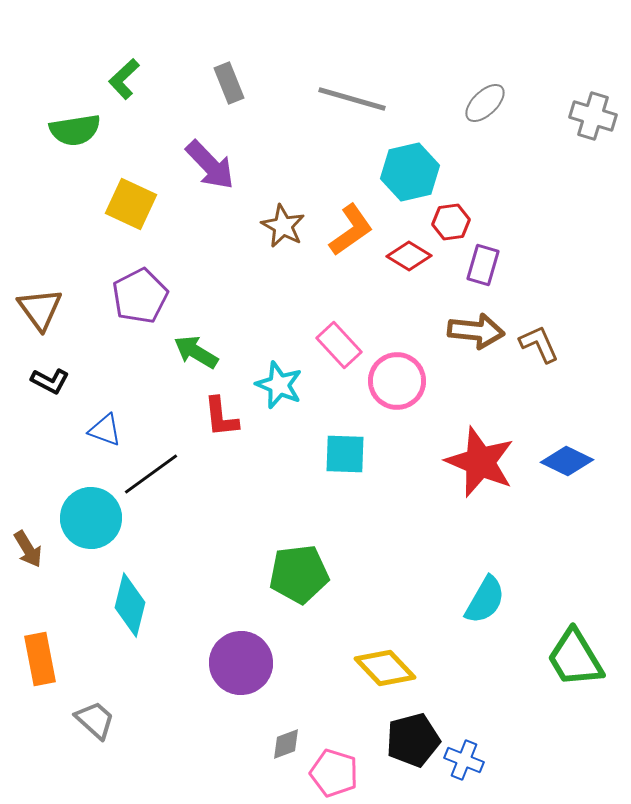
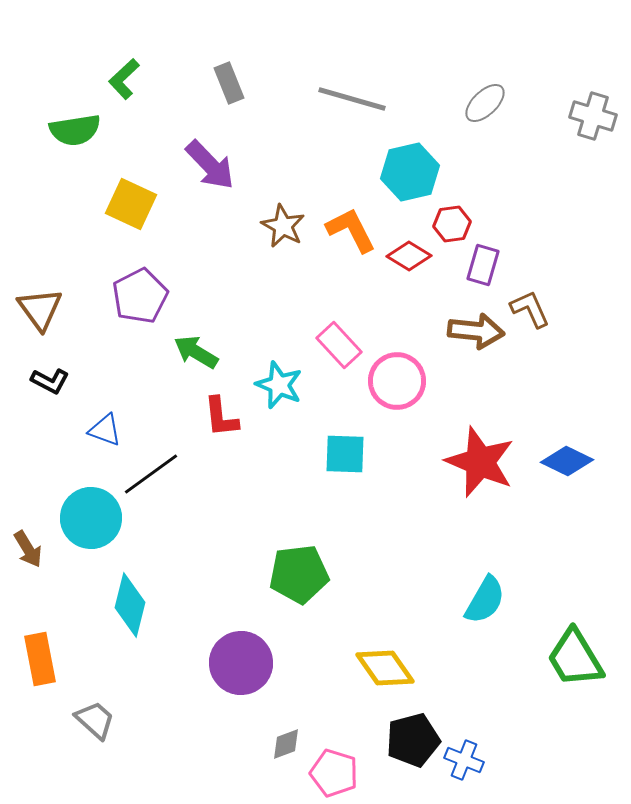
red hexagon at (451, 222): moved 1 px right, 2 px down
orange L-shape at (351, 230): rotated 82 degrees counterclockwise
brown L-shape at (539, 344): moved 9 px left, 35 px up
yellow diamond at (385, 668): rotated 8 degrees clockwise
